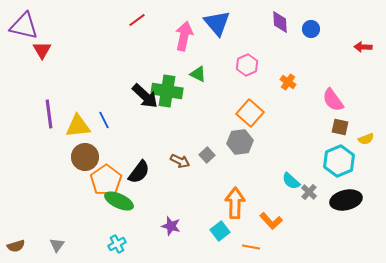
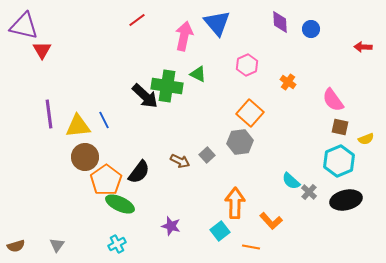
green cross: moved 5 px up
green ellipse: moved 1 px right, 3 px down
